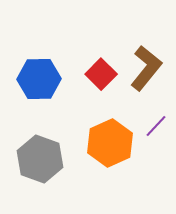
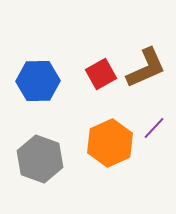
brown L-shape: rotated 27 degrees clockwise
red square: rotated 16 degrees clockwise
blue hexagon: moved 1 px left, 2 px down
purple line: moved 2 px left, 2 px down
